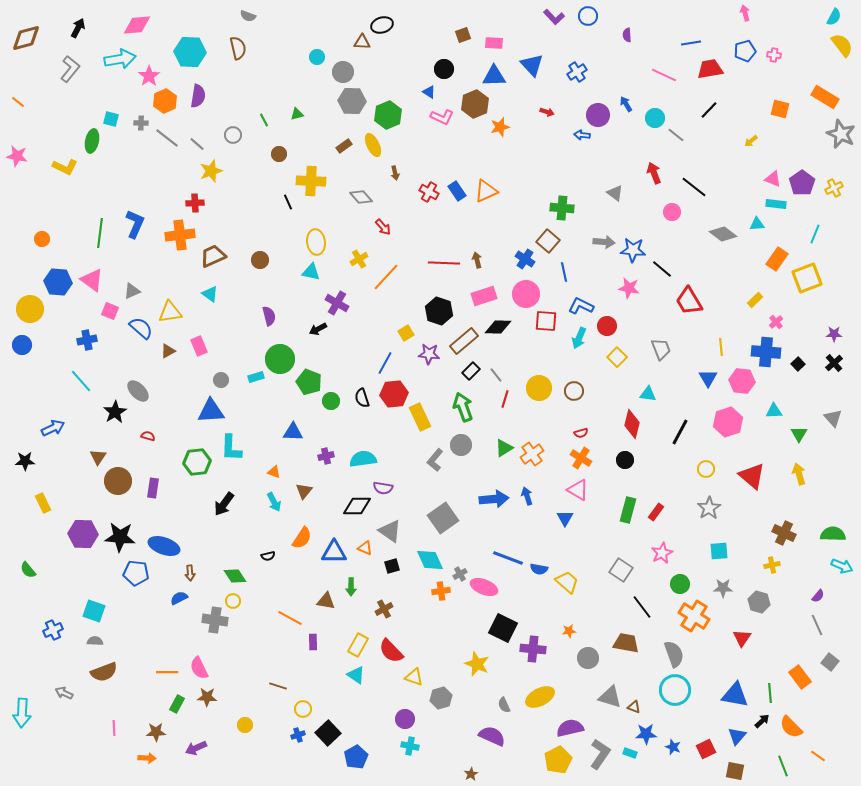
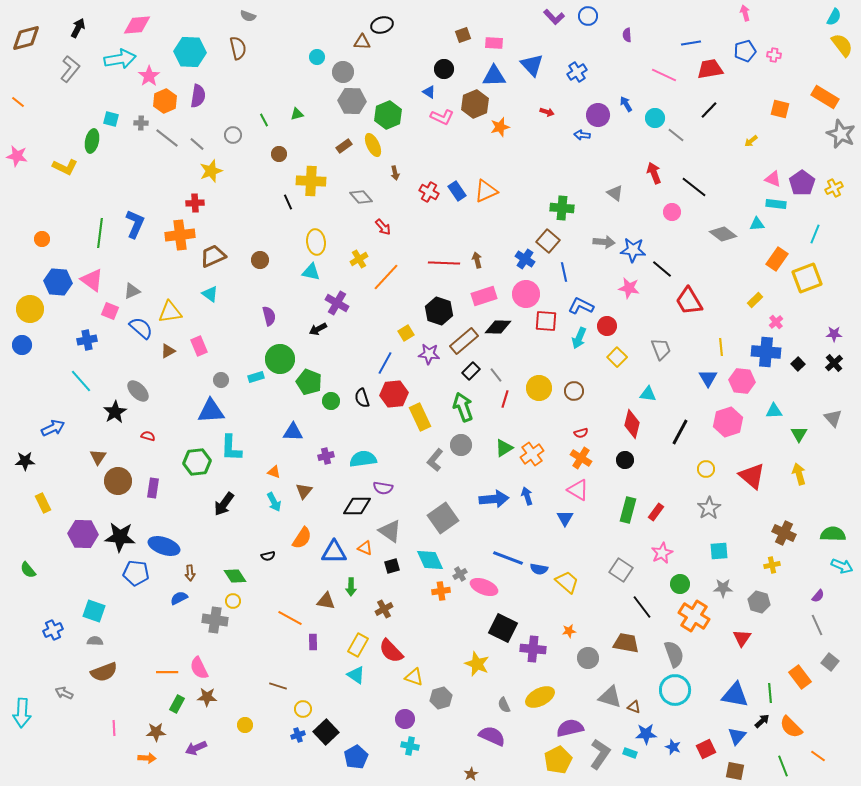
black square at (328, 733): moved 2 px left, 1 px up
